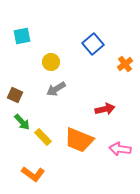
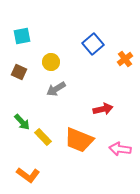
orange cross: moved 5 px up
brown square: moved 4 px right, 23 px up
red arrow: moved 2 px left
orange L-shape: moved 5 px left, 1 px down
